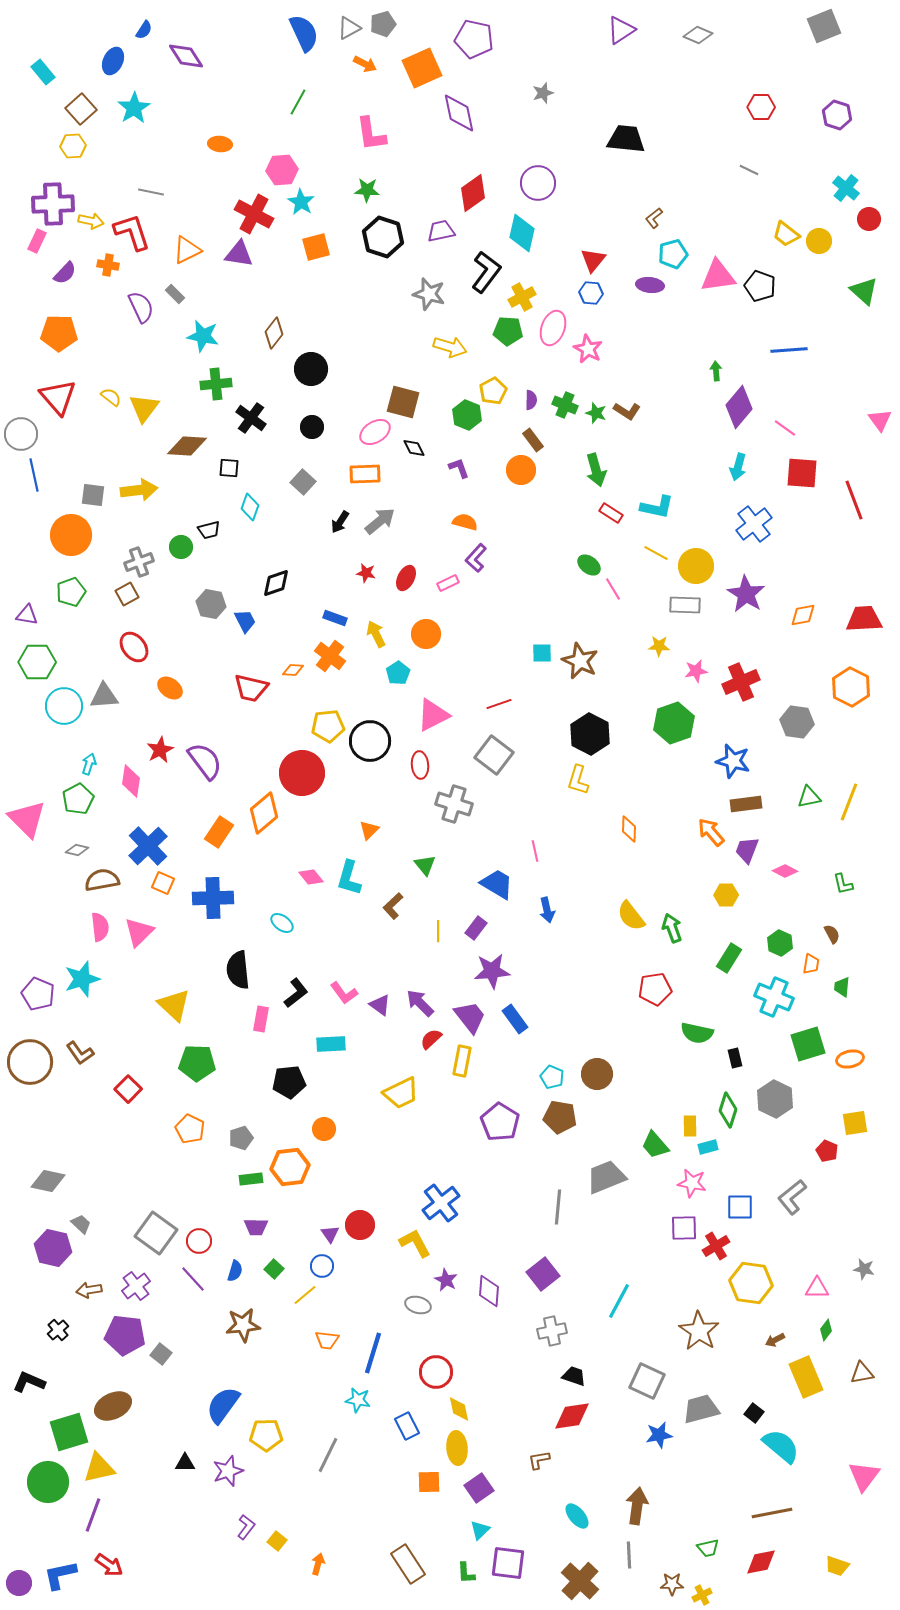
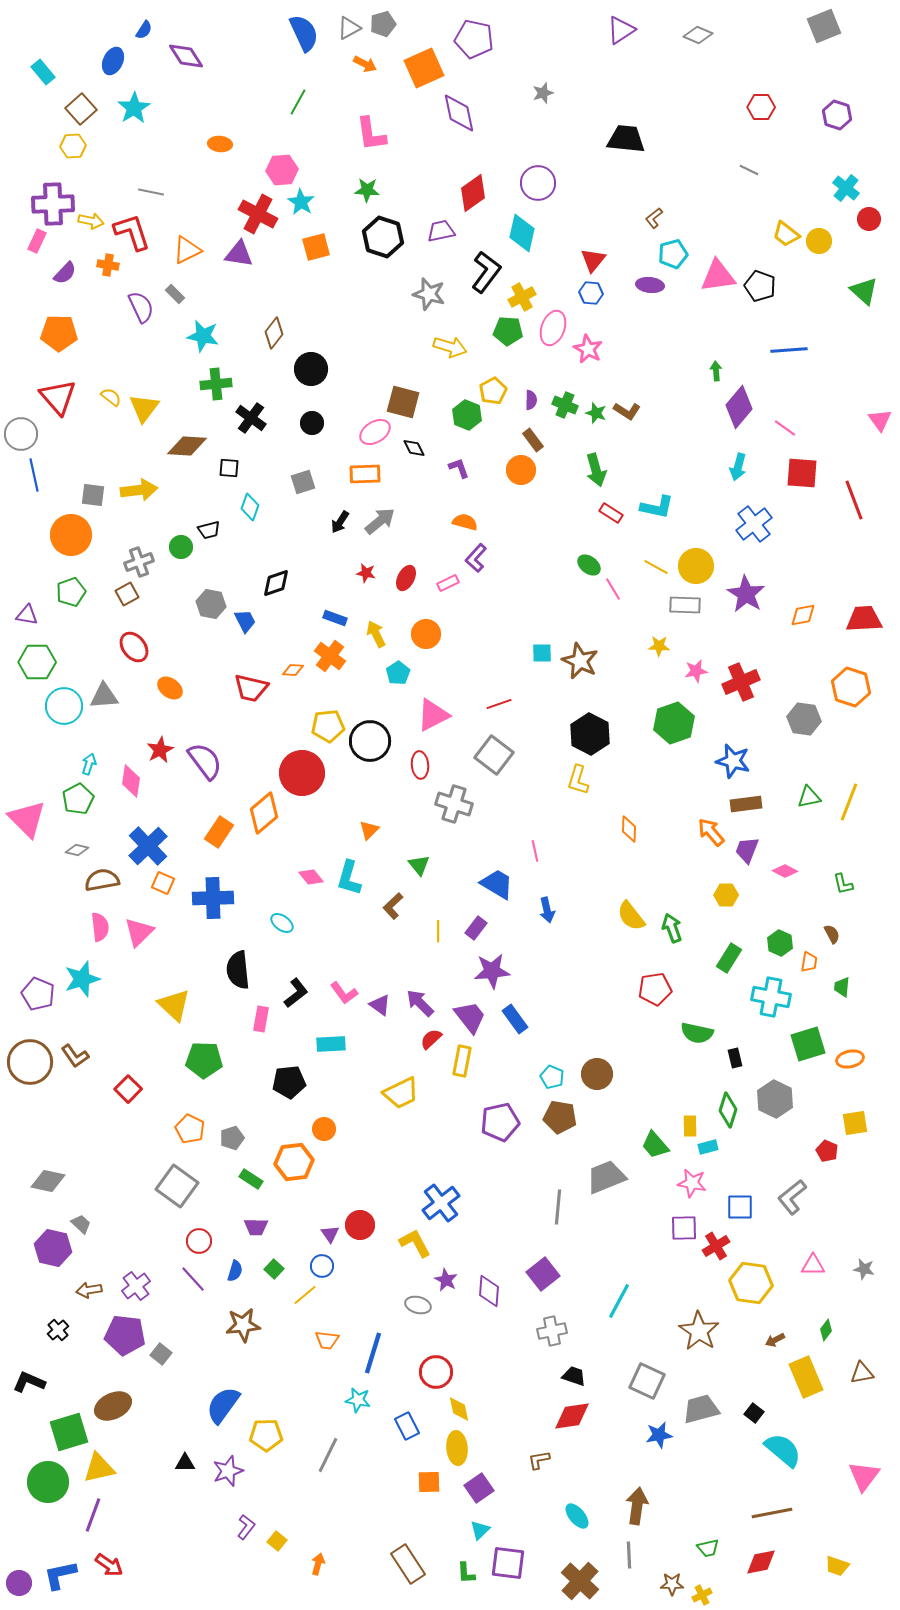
orange square at (422, 68): moved 2 px right
red cross at (254, 214): moved 4 px right
black circle at (312, 427): moved 4 px up
gray square at (303, 482): rotated 30 degrees clockwise
yellow line at (656, 553): moved 14 px down
orange hexagon at (851, 687): rotated 9 degrees counterclockwise
gray hexagon at (797, 722): moved 7 px right, 3 px up
green triangle at (425, 865): moved 6 px left
orange trapezoid at (811, 964): moved 2 px left, 2 px up
cyan cross at (774, 997): moved 3 px left; rotated 12 degrees counterclockwise
brown L-shape at (80, 1053): moved 5 px left, 3 px down
green pentagon at (197, 1063): moved 7 px right, 3 px up
purple pentagon at (500, 1122): rotated 27 degrees clockwise
gray pentagon at (241, 1138): moved 9 px left
orange hexagon at (290, 1167): moved 4 px right, 5 px up
green rectangle at (251, 1179): rotated 40 degrees clockwise
gray square at (156, 1233): moved 21 px right, 47 px up
pink triangle at (817, 1288): moved 4 px left, 23 px up
cyan semicircle at (781, 1446): moved 2 px right, 4 px down
